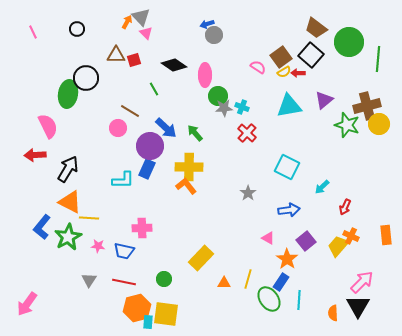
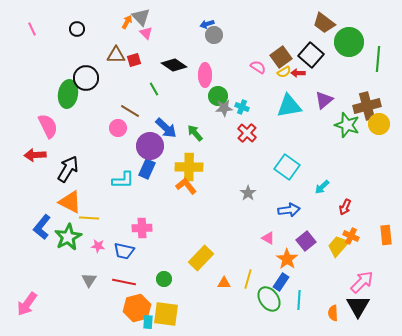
brown trapezoid at (316, 28): moved 8 px right, 5 px up
pink line at (33, 32): moved 1 px left, 3 px up
cyan square at (287, 167): rotated 10 degrees clockwise
